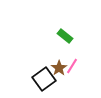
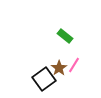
pink line: moved 2 px right, 1 px up
